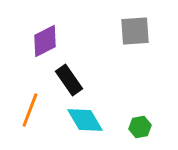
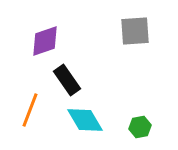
purple diamond: rotated 8 degrees clockwise
black rectangle: moved 2 px left
